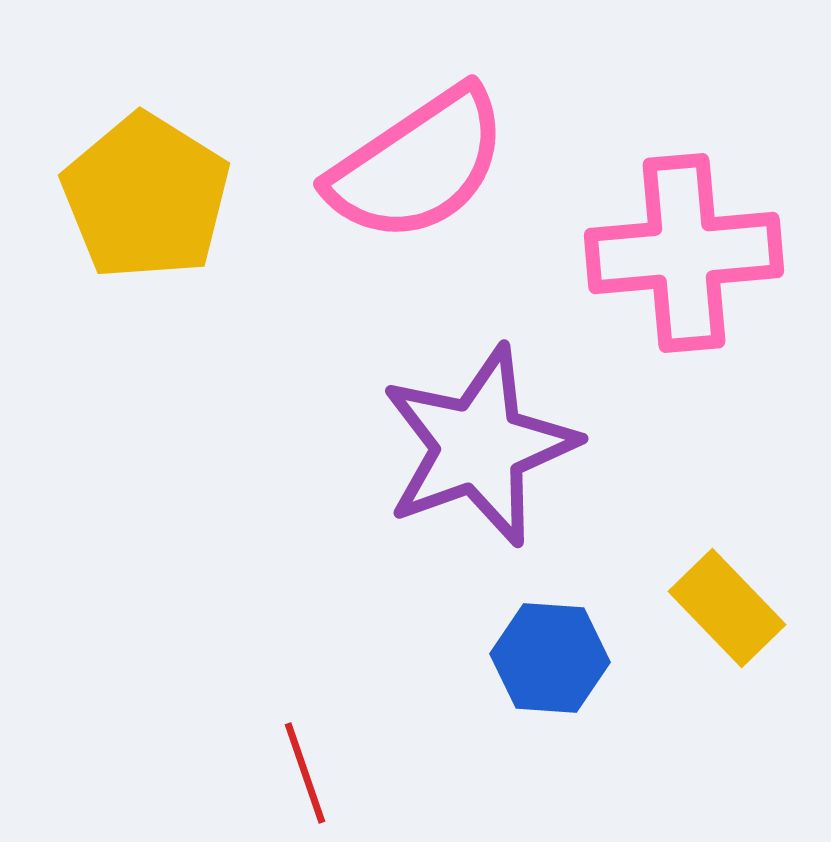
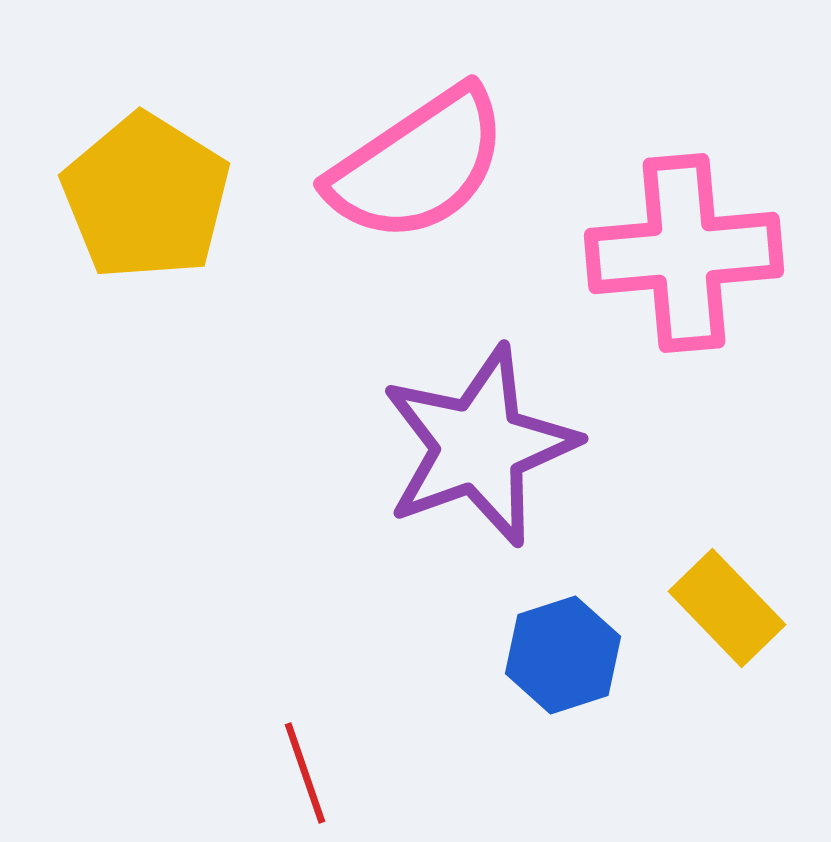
blue hexagon: moved 13 px right, 3 px up; rotated 22 degrees counterclockwise
